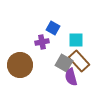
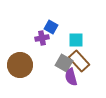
blue square: moved 2 px left, 1 px up
purple cross: moved 4 px up
